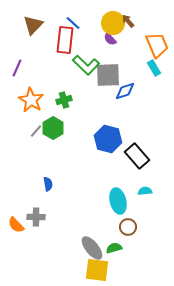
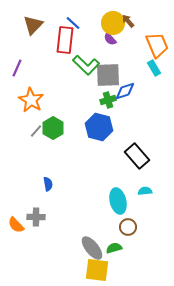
green cross: moved 44 px right
blue hexagon: moved 9 px left, 12 px up
